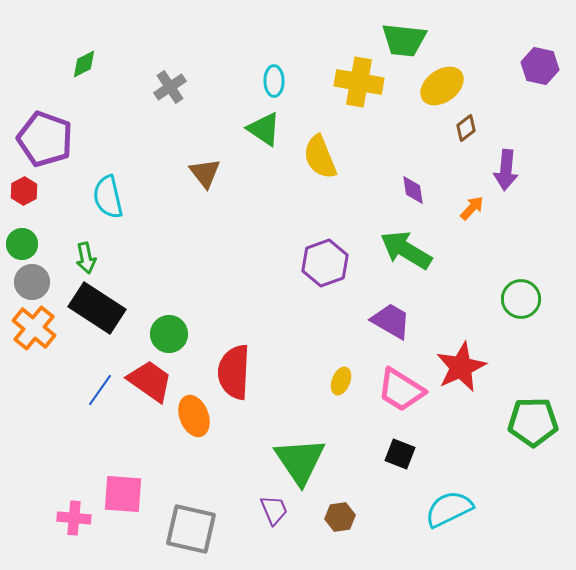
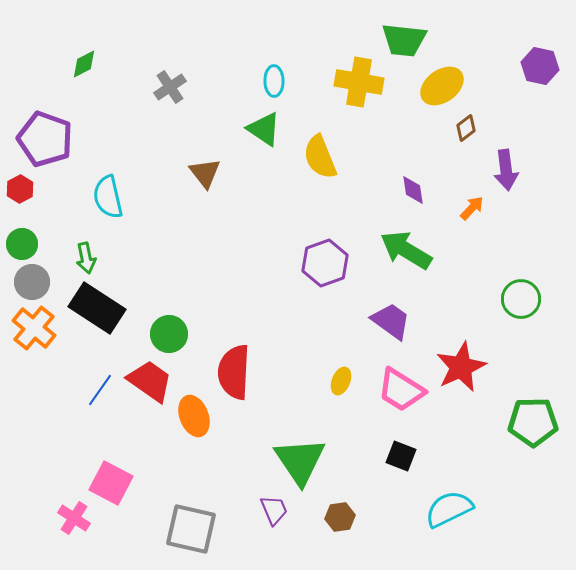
purple arrow at (506, 170): rotated 12 degrees counterclockwise
red hexagon at (24, 191): moved 4 px left, 2 px up
purple trapezoid at (391, 321): rotated 6 degrees clockwise
black square at (400, 454): moved 1 px right, 2 px down
pink square at (123, 494): moved 12 px left, 11 px up; rotated 24 degrees clockwise
pink cross at (74, 518): rotated 28 degrees clockwise
